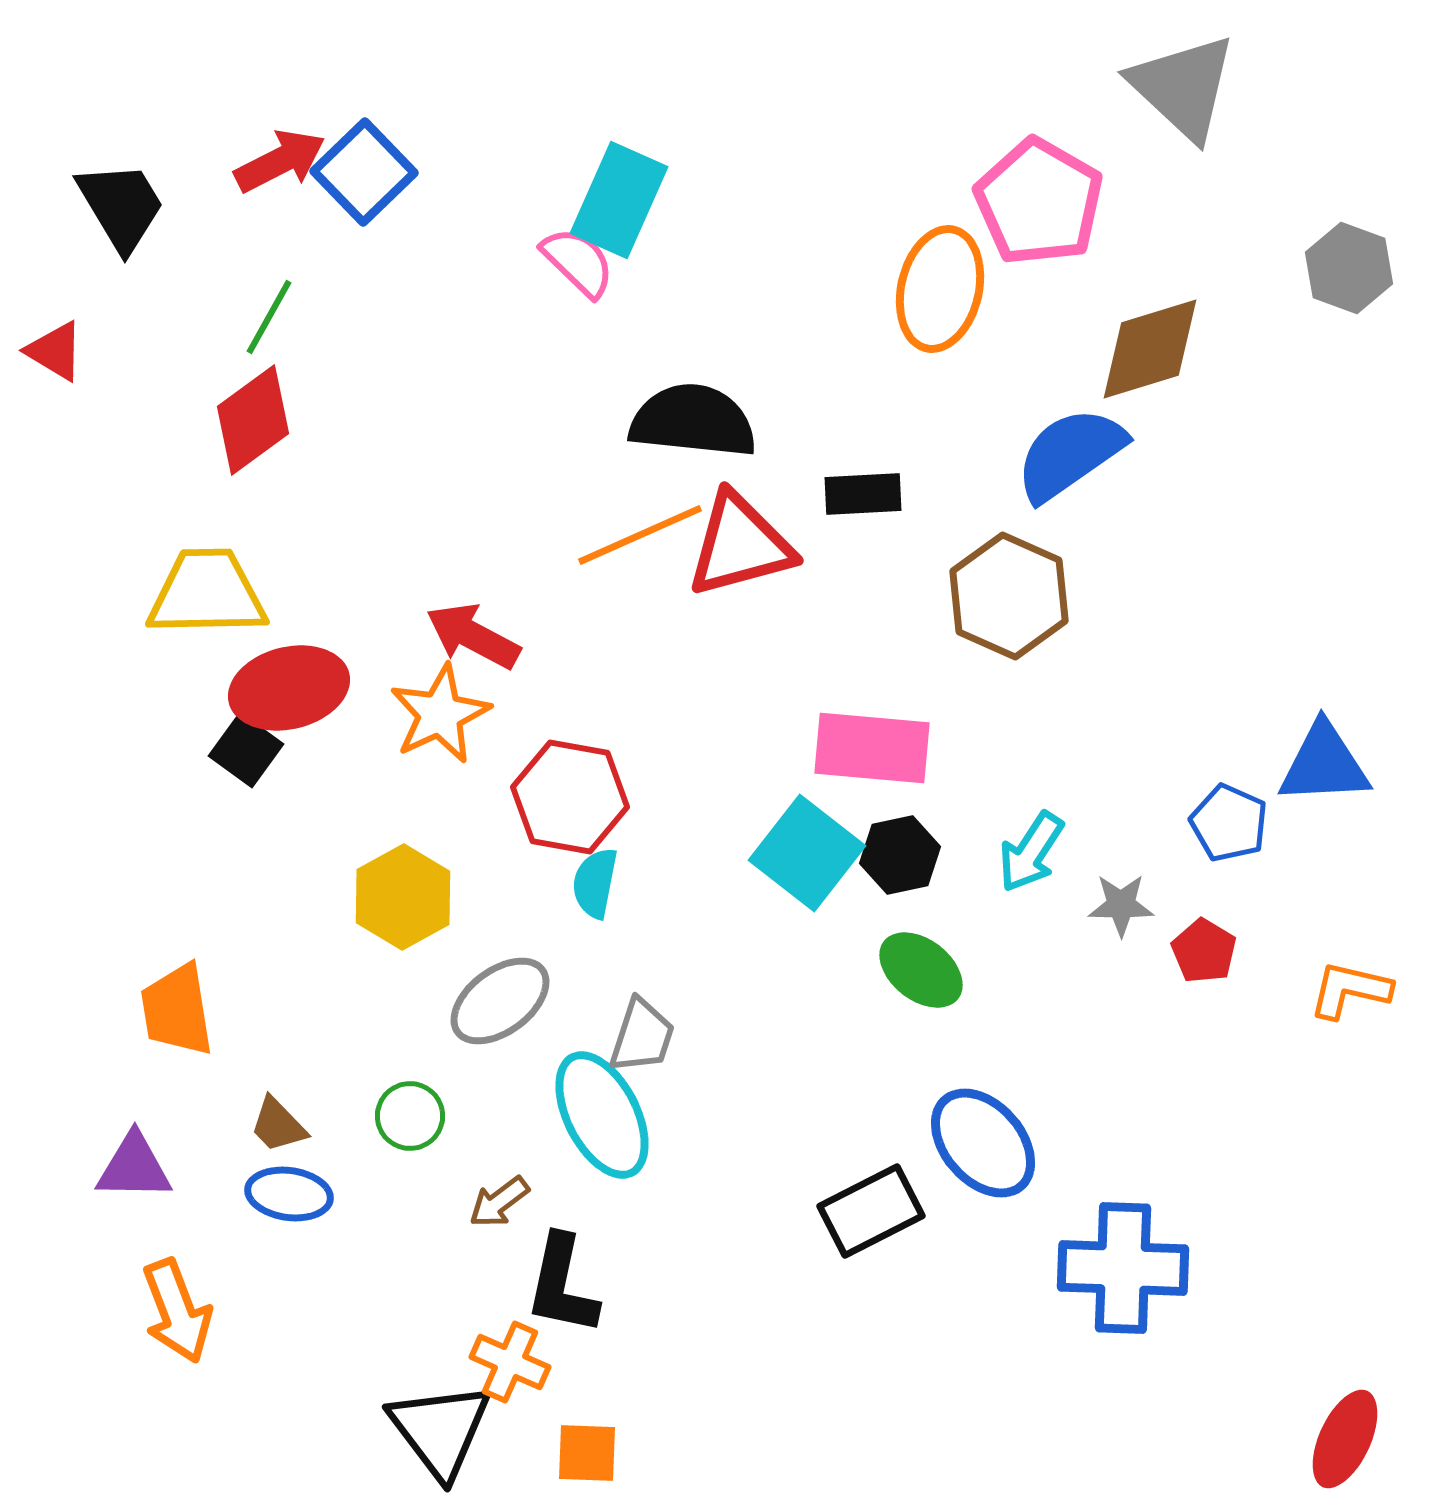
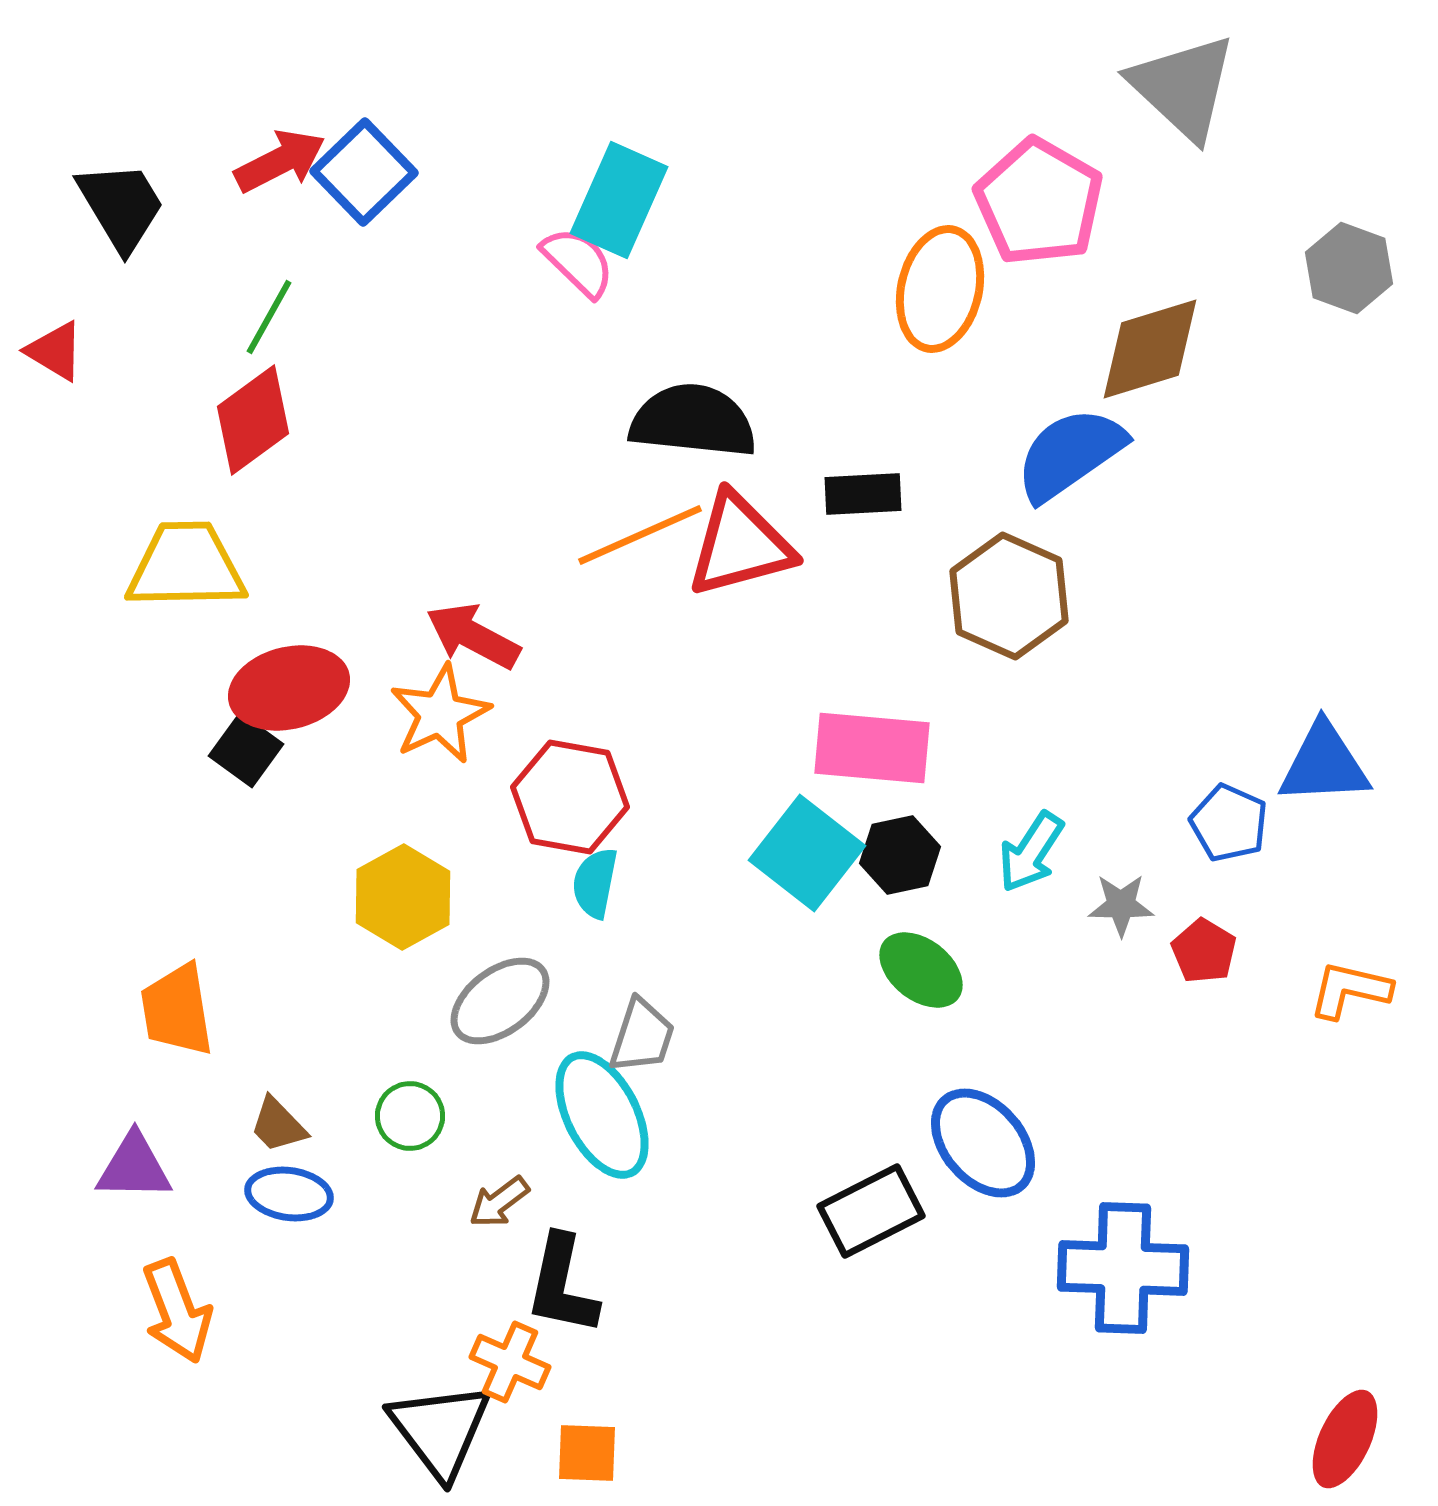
yellow trapezoid at (207, 593): moved 21 px left, 27 px up
